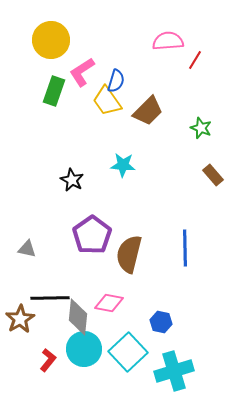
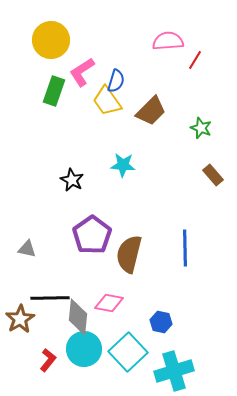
brown trapezoid: moved 3 px right
